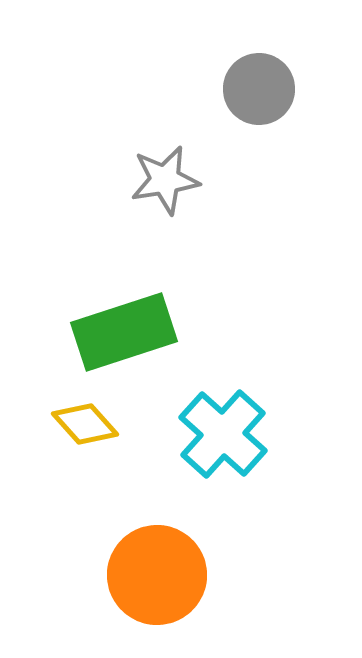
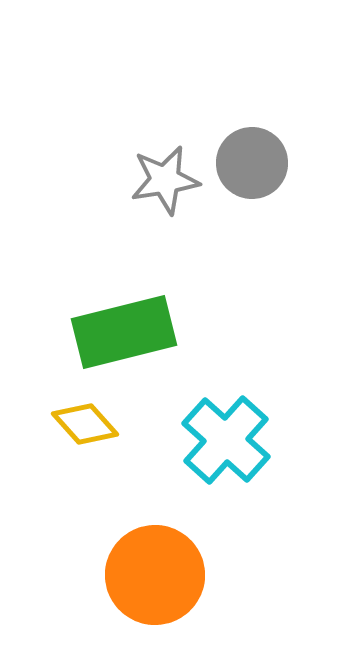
gray circle: moved 7 px left, 74 px down
green rectangle: rotated 4 degrees clockwise
cyan cross: moved 3 px right, 6 px down
orange circle: moved 2 px left
